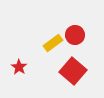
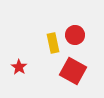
yellow rectangle: rotated 66 degrees counterclockwise
red square: rotated 12 degrees counterclockwise
